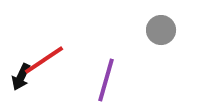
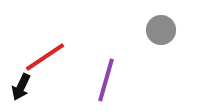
red line: moved 1 px right, 3 px up
black arrow: moved 10 px down
